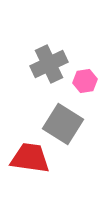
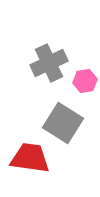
gray cross: moved 1 px up
gray square: moved 1 px up
